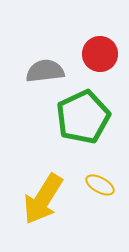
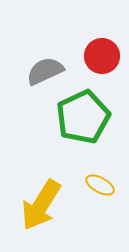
red circle: moved 2 px right, 2 px down
gray semicircle: rotated 18 degrees counterclockwise
yellow arrow: moved 2 px left, 6 px down
